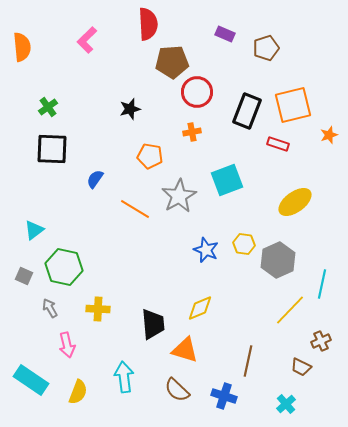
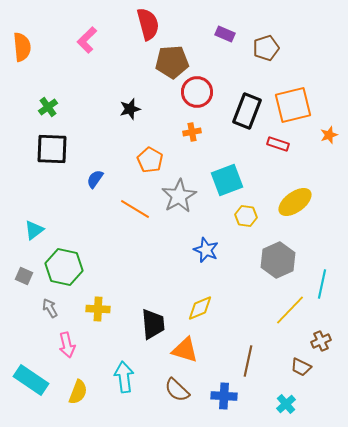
red semicircle at (148, 24): rotated 12 degrees counterclockwise
orange pentagon at (150, 156): moved 4 px down; rotated 20 degrees clockwise
yellow hexagon at (244, 244): moved 2 px right, 28 px up
blue cross at (224, 396): rotated 15 degrees counterclockwise
